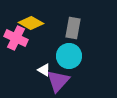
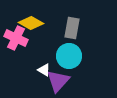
gray rectangle: moved 1 px left
